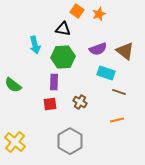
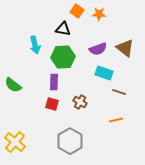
orange star: rotated 24 degrees clockwise
brown triangle: moved 3 px up
cyan rectangle: moved 2 px left
red square: moved 2 px right; rotated 24 degrees clockwise
orange line: moved 1 px left
